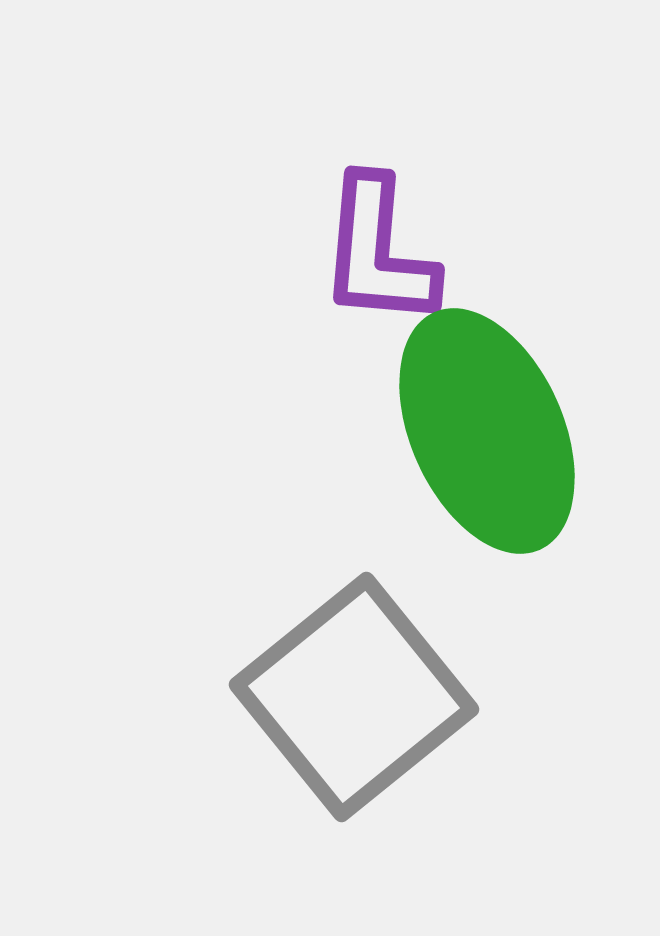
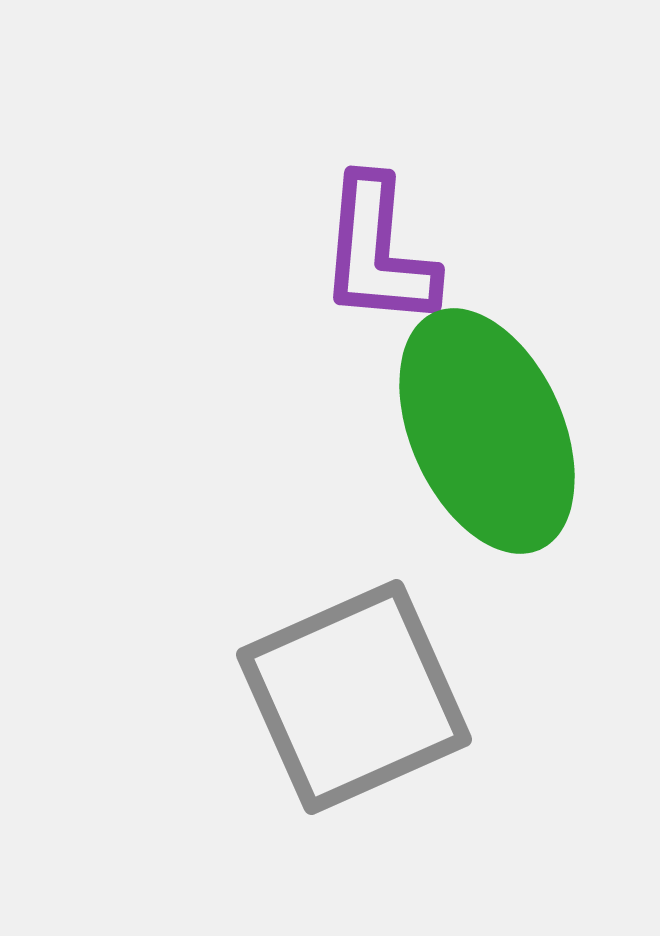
gray square: rotated 15 degrees clockwise
